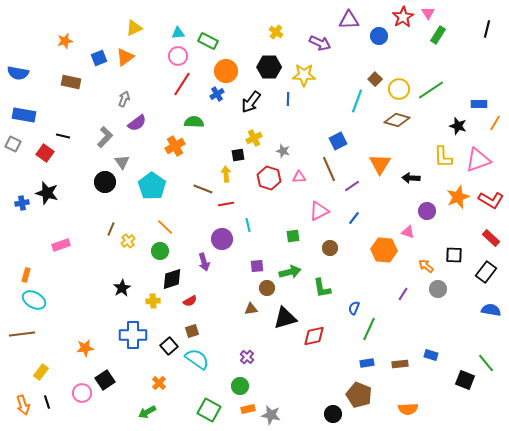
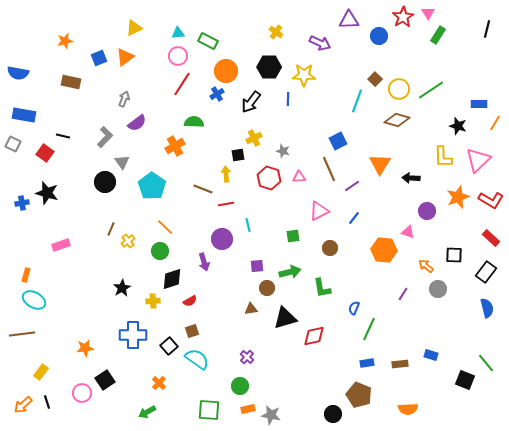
pink triangle at (478, 160): rotated 24 degrees counterclockwise
blue semicircle at (491, 310): moved 4 px left, 2 px up; rotated 66 degrees clockwise
orange arrow at (23, 405): rotated 66 degrees clockwise
green square at (209, 410): rotated 25 degrees counterclockwise
